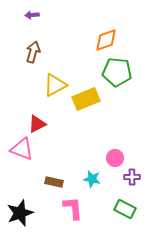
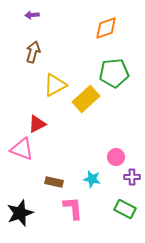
orange diamond: moved 12 px up
green pentagon: moved 3 px left, 1 px down; rotated 12 degrees counterclockwise
yellow rectangle: rotated 20 degrees counterclockwise
pink circle: moved 1 px right, 1 px up
